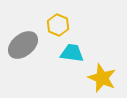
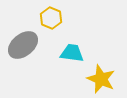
yellow hexagon: moved 7 px left, 7 px up
yellow star: moved 1 px left, 1 px down
